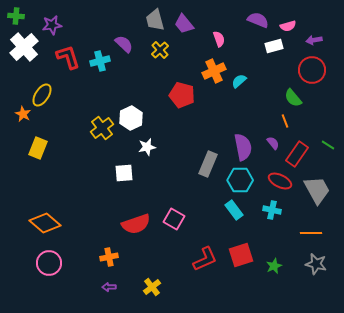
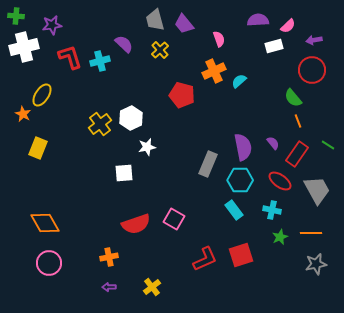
purple semicircle at (258, 20): rotated 25 degrees counterclockwise
pink semicircle at (288, 26): rotated 28 degrees counterclockwise
white cross at (24, 47): rotated 28 degrees clockwise
red L-shape at (68, 57): moved 2 px right
orange line at (285, 121): moved 13 px right
yellow cross at (102, 128): moved 2 px left, 4 px up
red ellipse at (280, 181): rotated 10 degrees clockwise
orange diamond at (45, 223): rotated 20 degrees clockwise
gray star at (316, 264): rotated 25 degrees counterclockwise
green star at (274, 266): moved 6 px right, 29 px up
